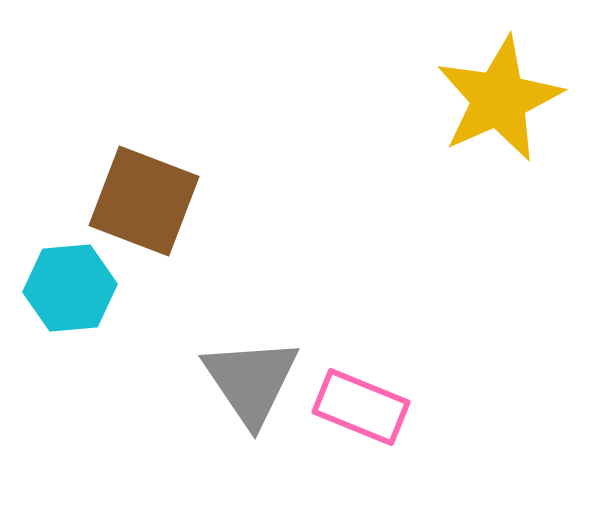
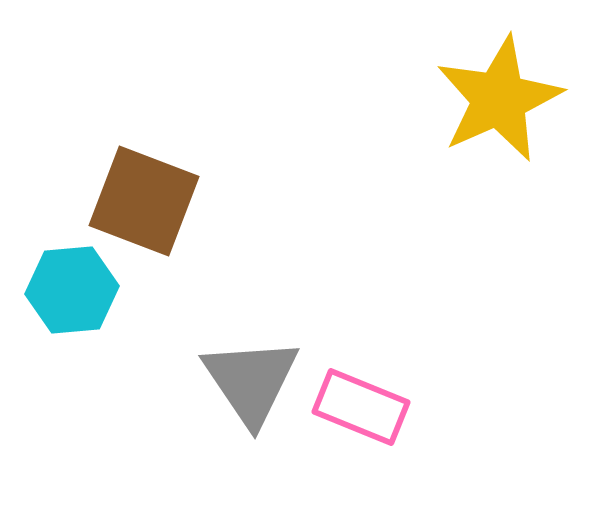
cyan hexagon: moved 2 px right, 2 px down
